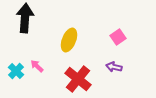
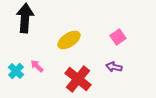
yellow ellipse: rotated 35 degrees clockwise
